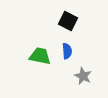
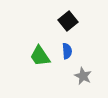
black square: rotated 24 degrees clockwise
green trapezoid: rotated 135 degrees counterclockwise
